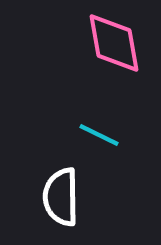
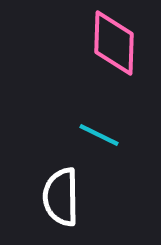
pink diamond: rotated 12 degrees clockwise
